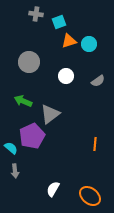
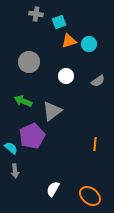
gray triangle: moved 2 px right, 3 px up
